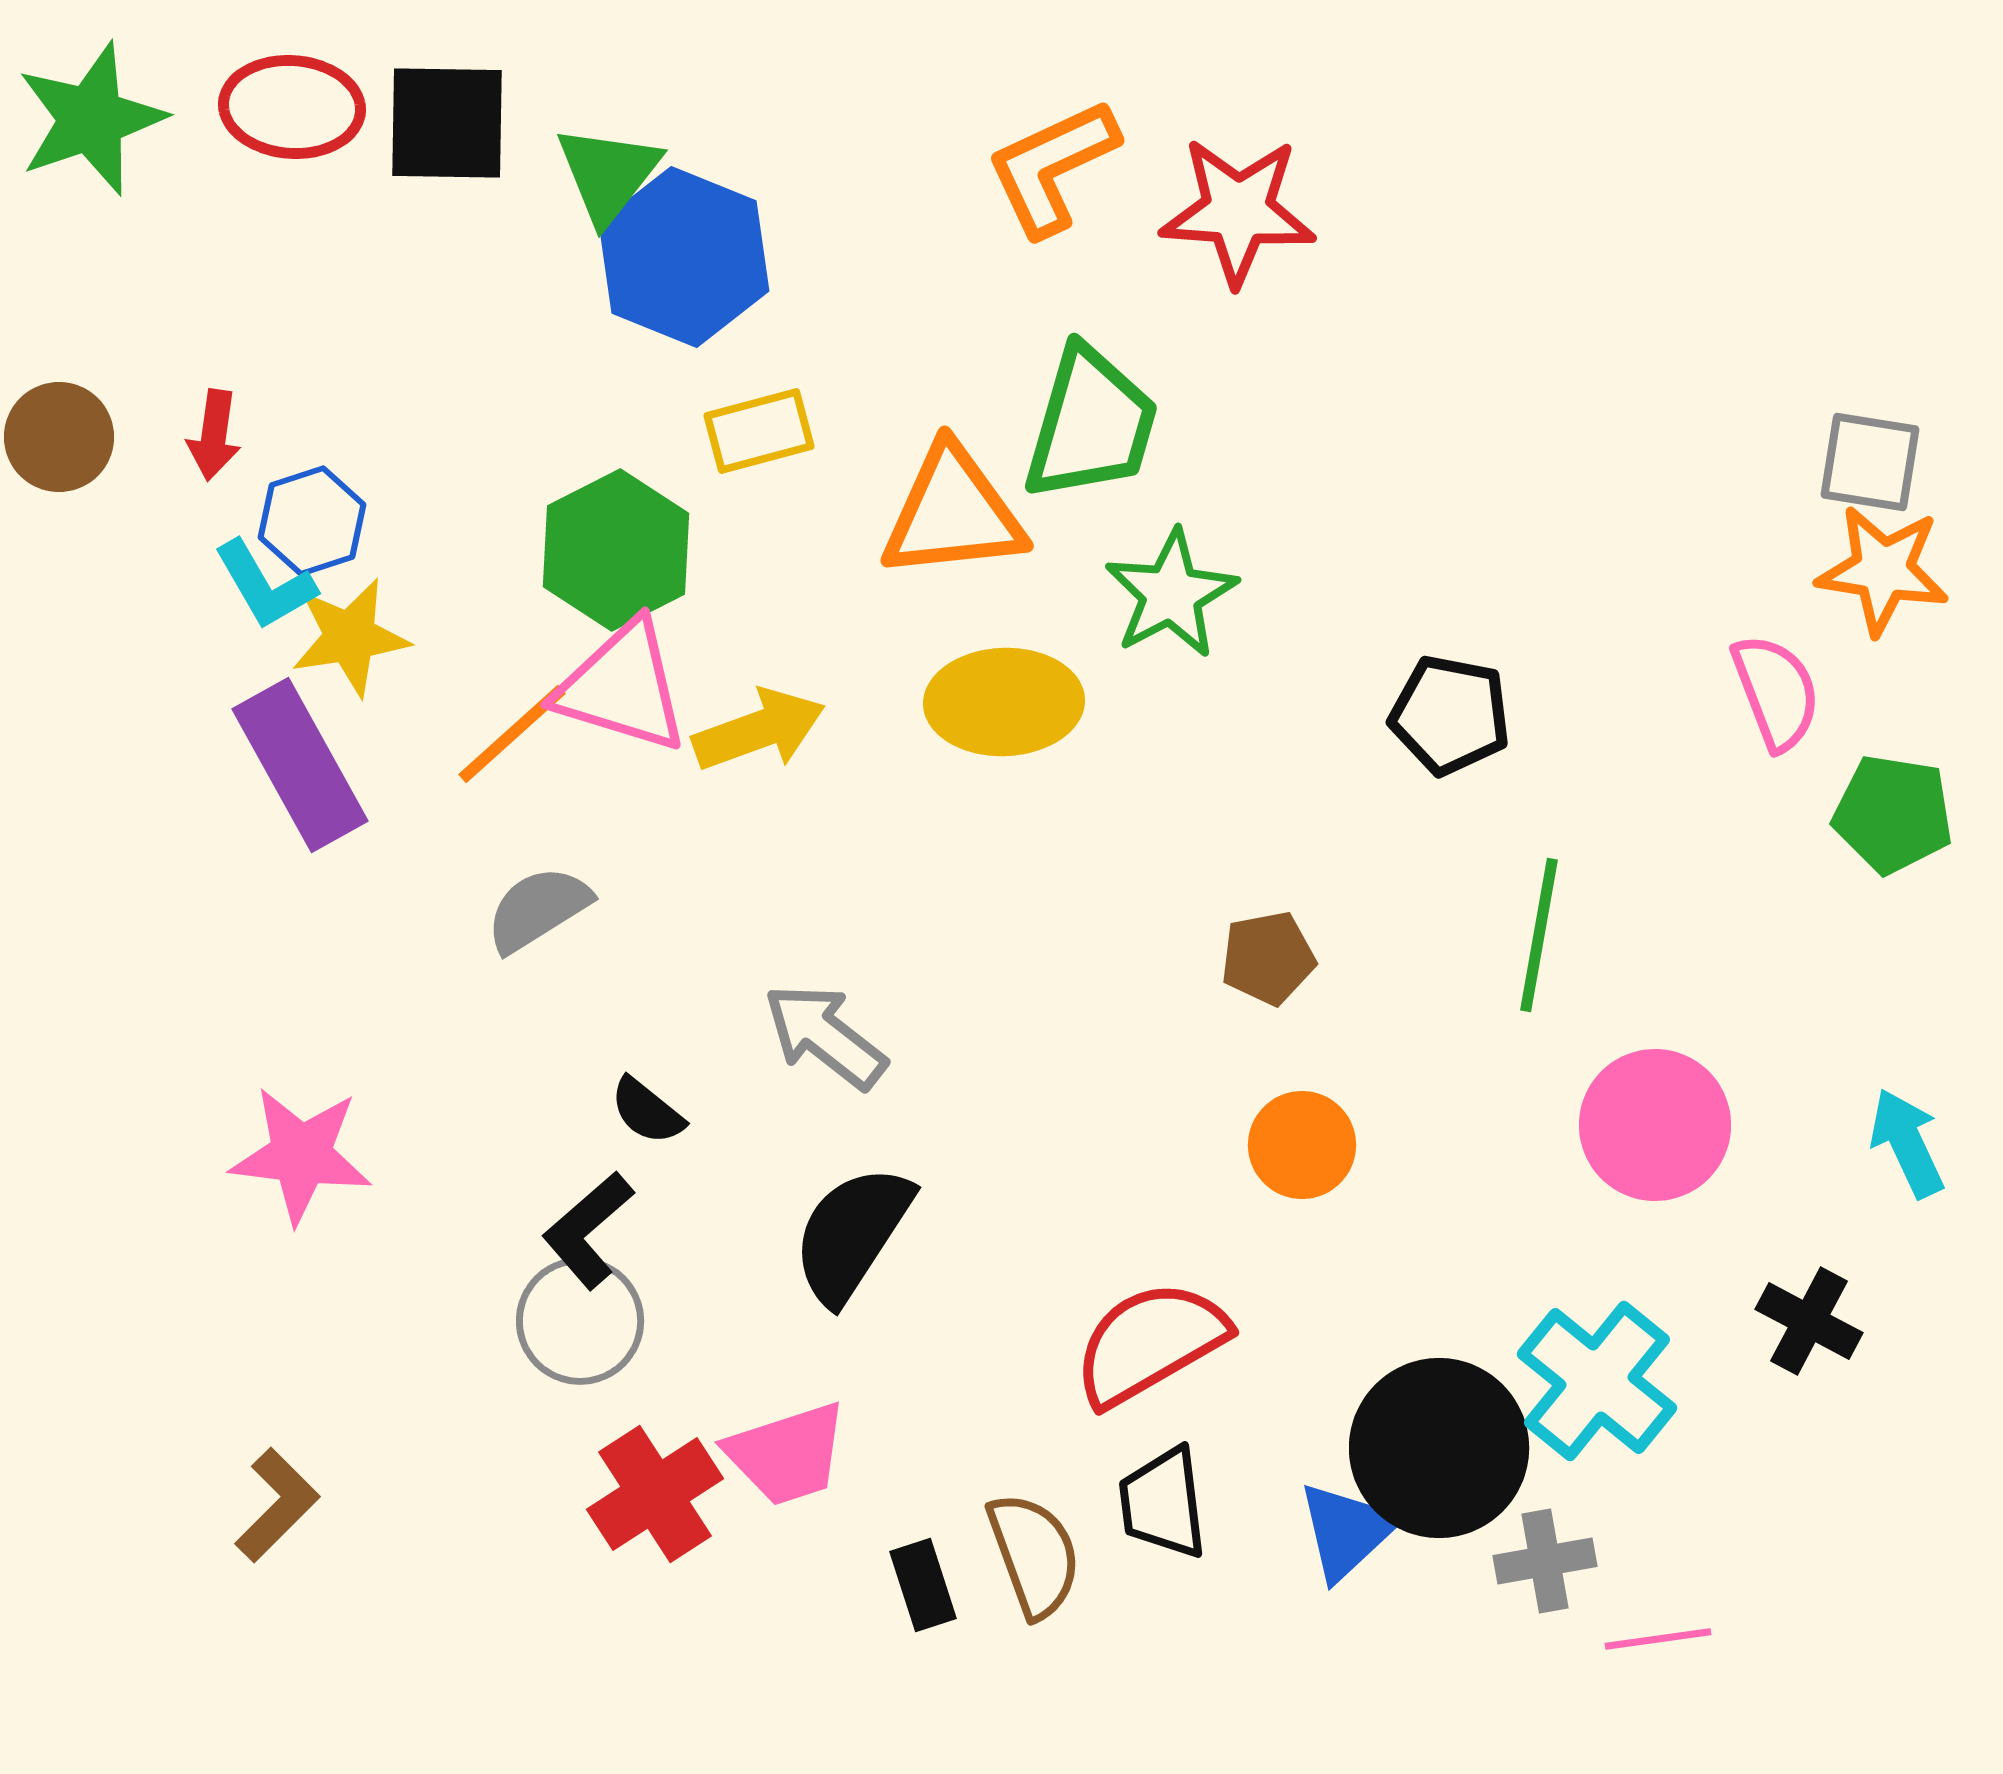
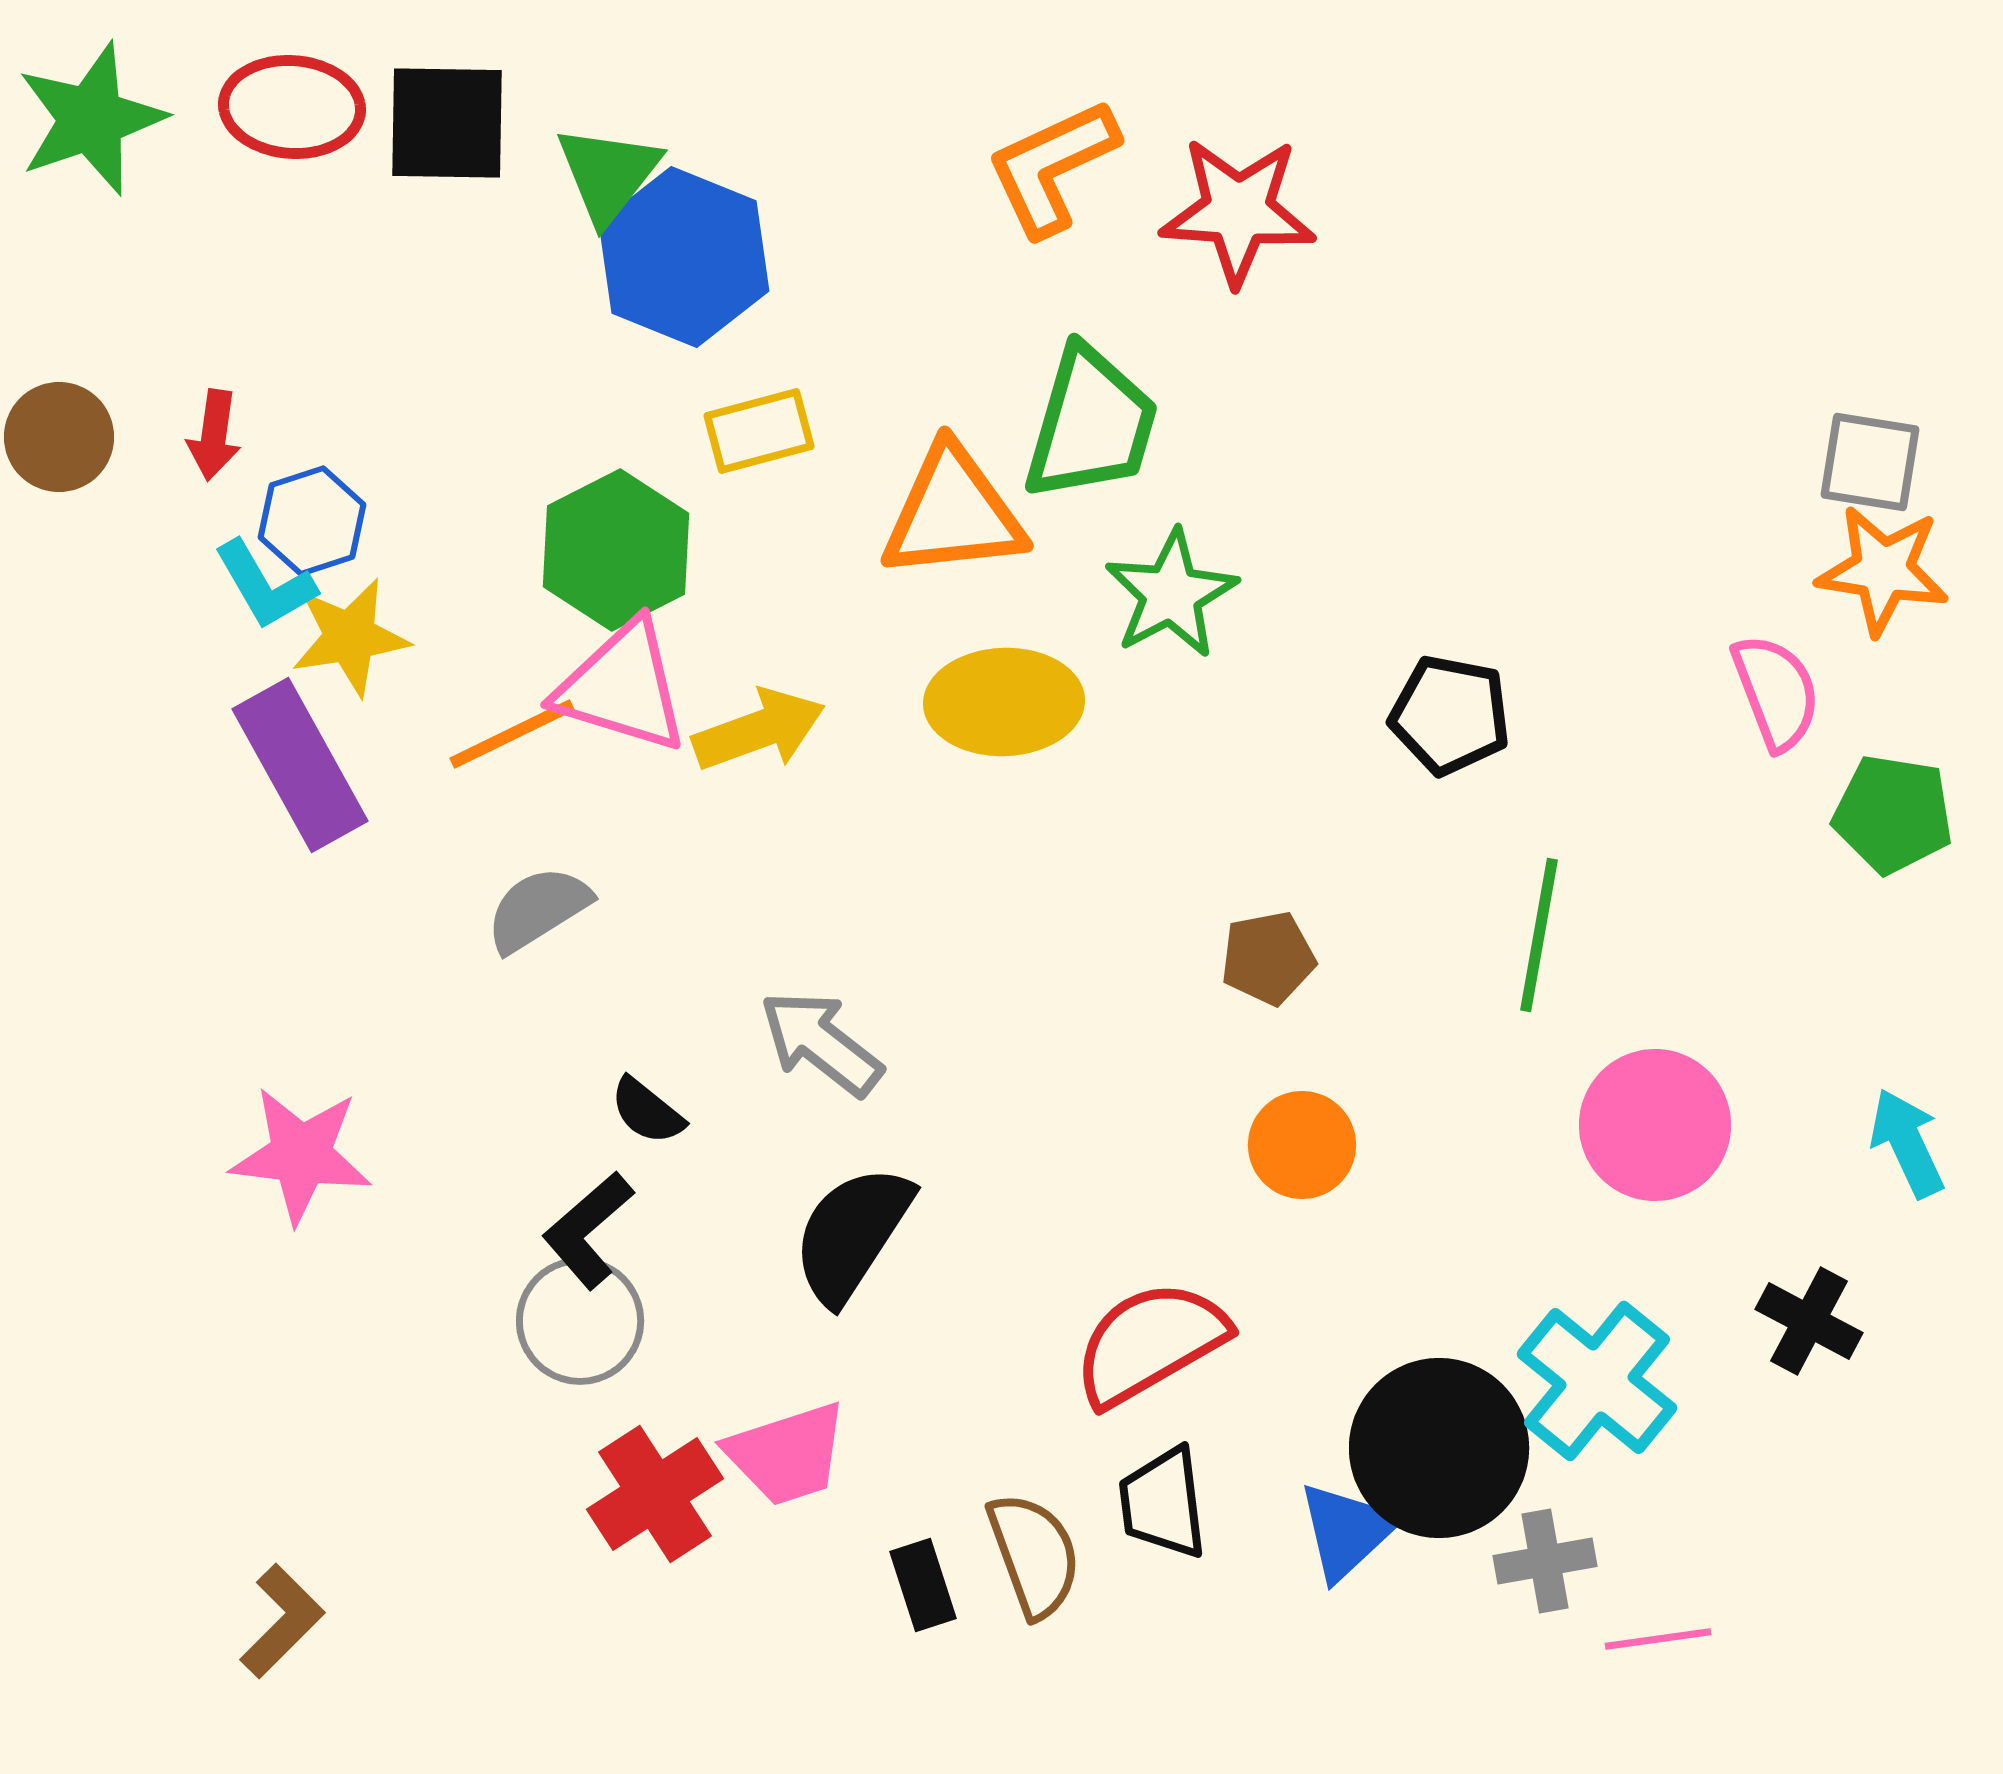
orange line at (512, 734): rotated 16 degrees clockwise
gray arrow at (825, 1036): moved 4 px left, 7 px down
brown L-shape at (277, 1505): moved 5 px right, 116 px down
